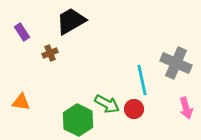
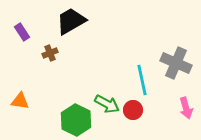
orange triangle: moved 1 px left, 1 px up
red circle: moved 1 px left, 1 px down
green hexagon: moved 2 px left
